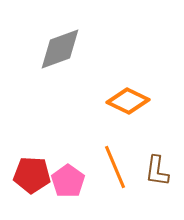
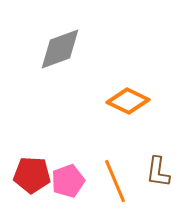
orange line: moved 14 px down
brown L-shape: moved 1 px right, 1 px down
pink pentagon: rotated 16 degrees clockwise
